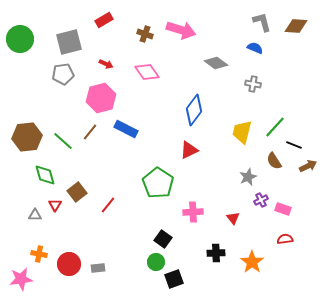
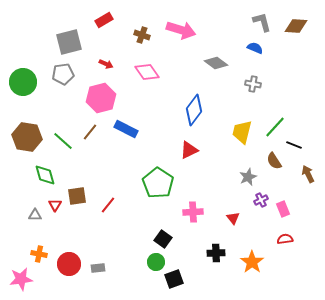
brown cross at (145, 34): moved 3 px left, 1 px down
green circle at (20, 39): moved 3 px right, 43 px down
brown hexagon at (27, 137): rotated 16 degrees clockwise
brown arrow at (308, 166): moved 8 px down; rotated 90 degrees counterclockwise
brown square at (77, 192): moved 4 px down; rotated 30 degrees clockwise
pink rectangle at (283, 209): rotated 49 degrees clockwise
